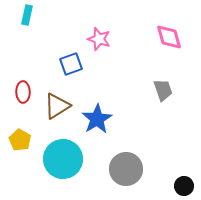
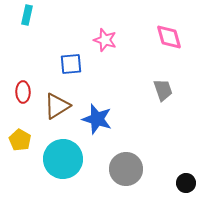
pink star: moved 6 px right, 1 px down
blue square: rotated 15 degrees clockwise
blue star: rotated 24 degrees counterclockwise
black circle: moved 2 px right, 3 px up
